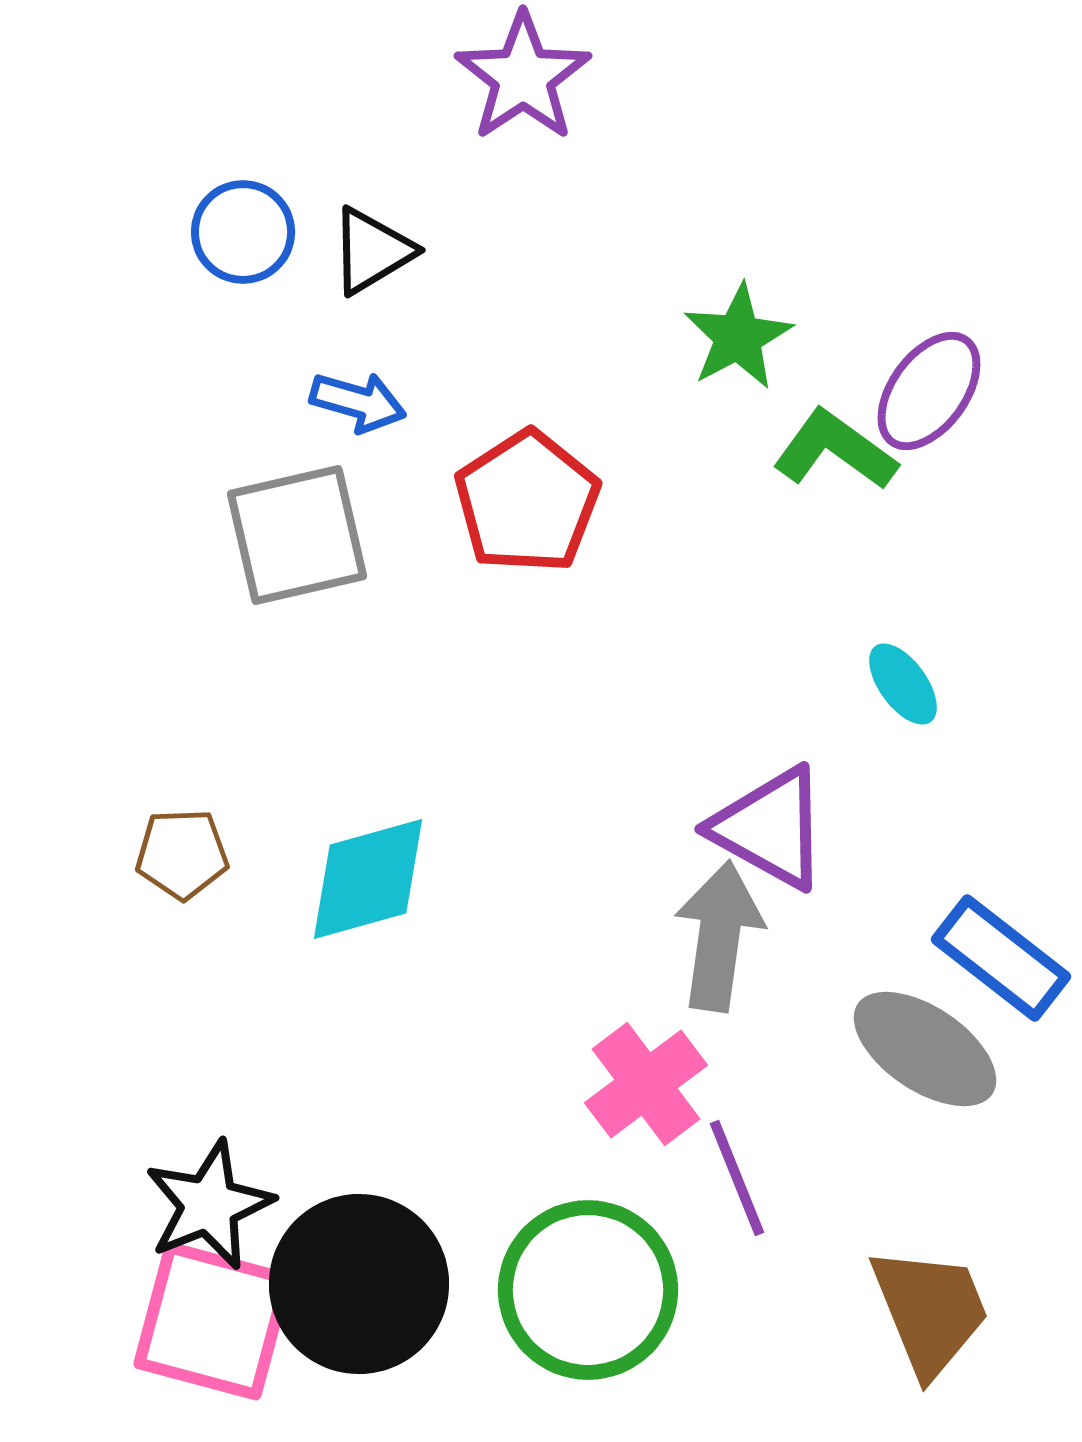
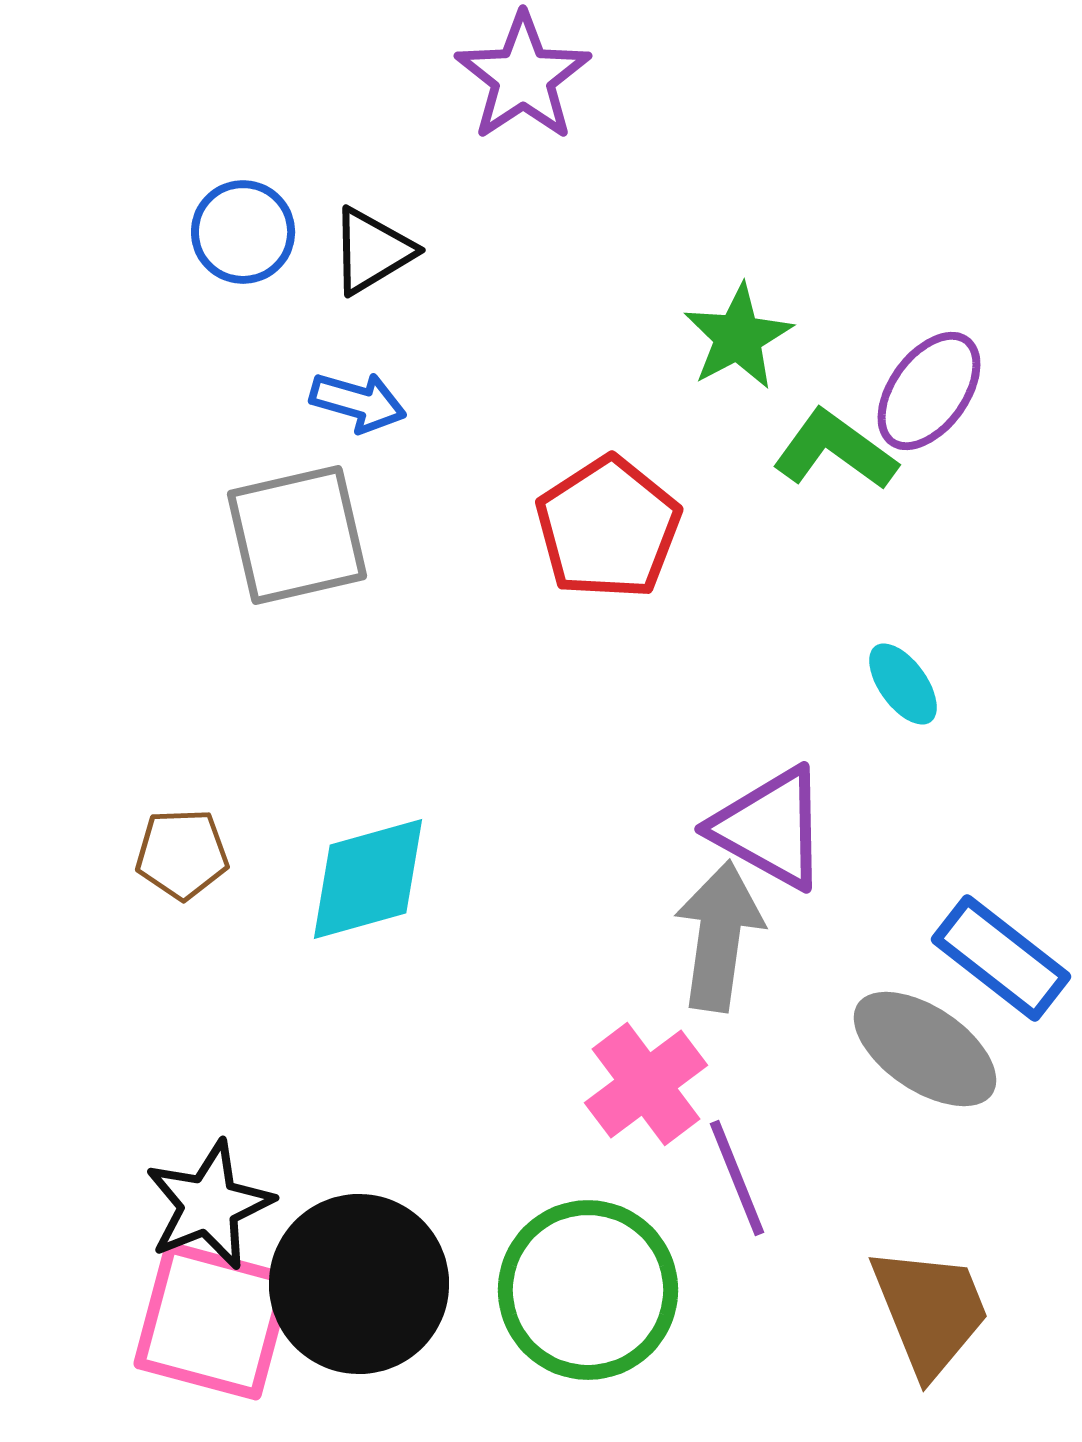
red pentagon: moved 81 px right, 26 px down
